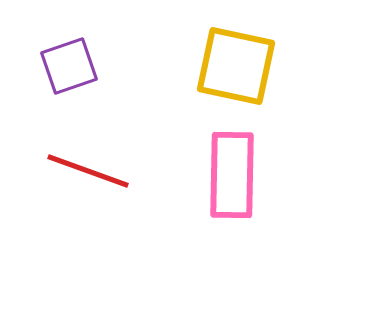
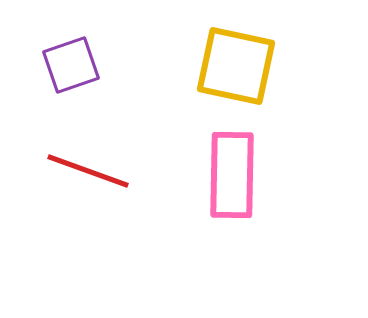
purple square: moved 2 px right, 1 px up
